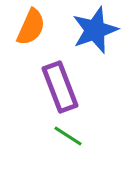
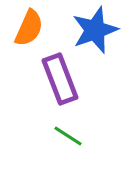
orange semicircle: moved 2 px left, 1 px down
purple rectangle: moved 8 px up
